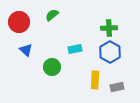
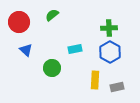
green circle: moved 1 px down
